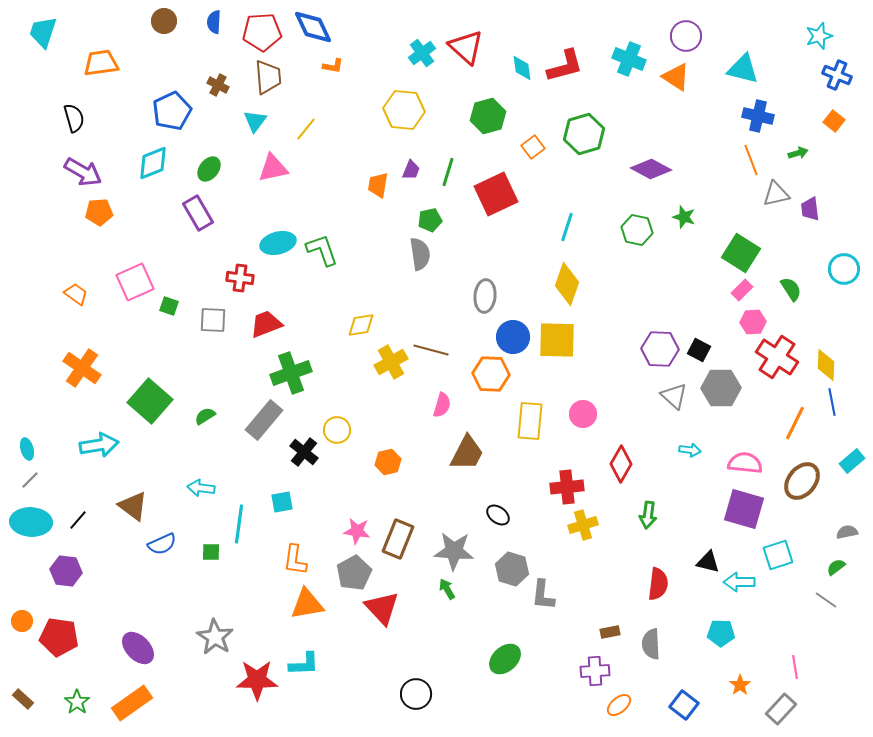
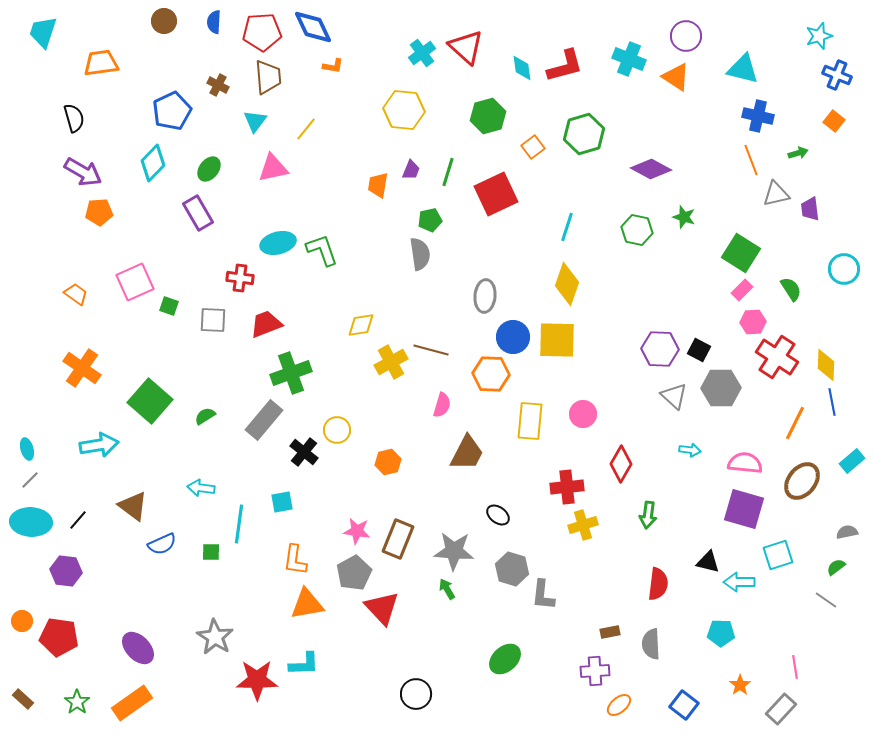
cyan diamond at (153, 163): rotated 24 degrees counterclockwise
